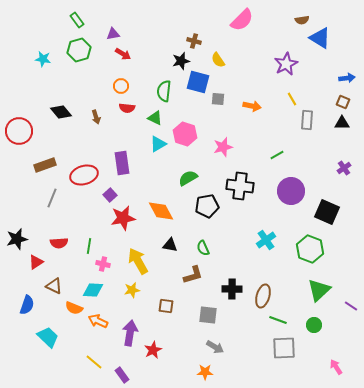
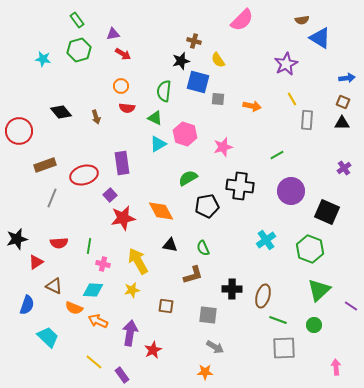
pink arrow at (336, 367): rotated 28 degrees clockwise
